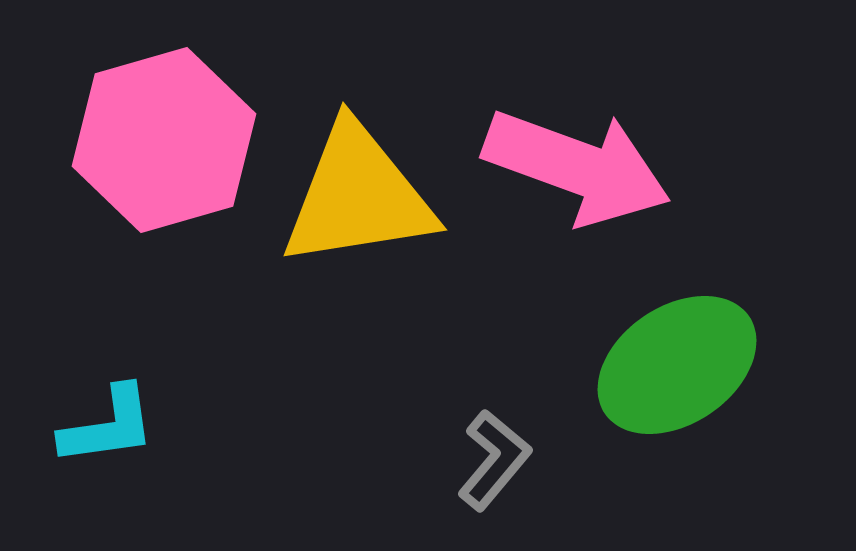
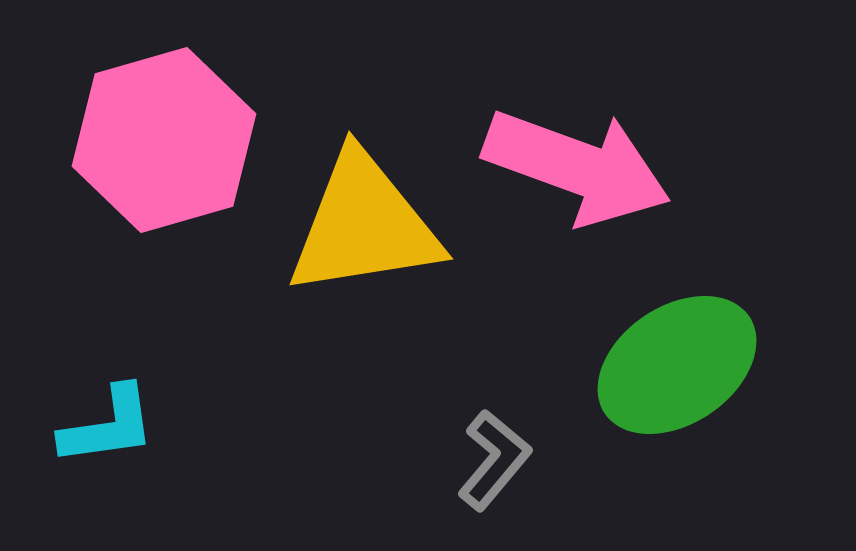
yellow triangle: moved 6 px right, 29 px down
